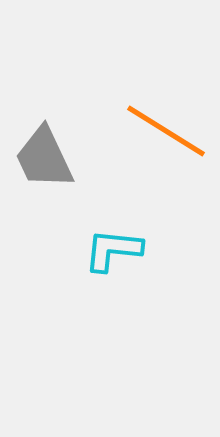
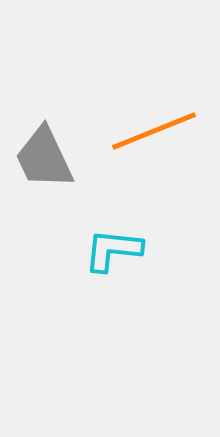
orange line: moved 12 px left; rotated 54 degrees counterclockwise
